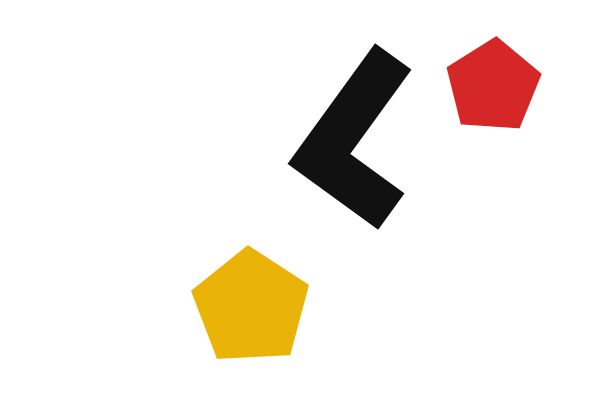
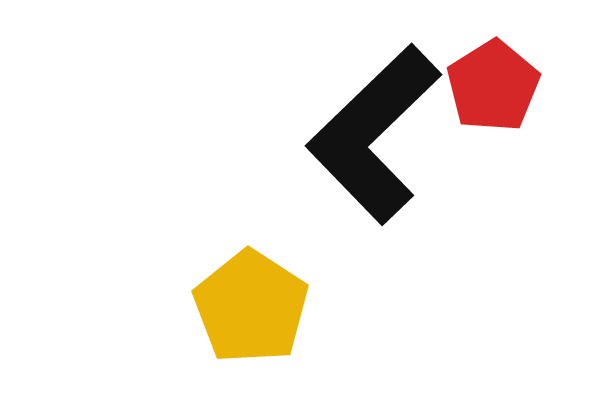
black L-shape: moved 20 px right, 6 px up; rotated 10 degrees clockwise
